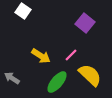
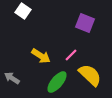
purple square: rotated 18 degrees counterclockwise
